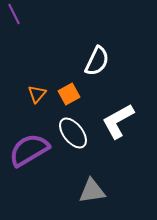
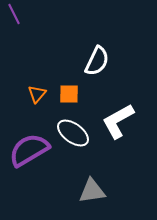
orange square: rotated 30 degrees clockwise
white ellipse: rotated 16 degrees counterclockwise
